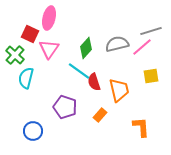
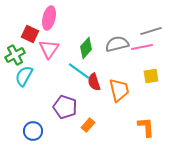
pink line: rotated 30 degrees clockwise
green cross: rotated 18 degrees clockwise
cyan semicircle: moved 2 px left, 2 px up; rotated 15 degrees clockwise
orange rectangle: moved 12 px left, 10 px down
orange L-shape: moved 5 px right
